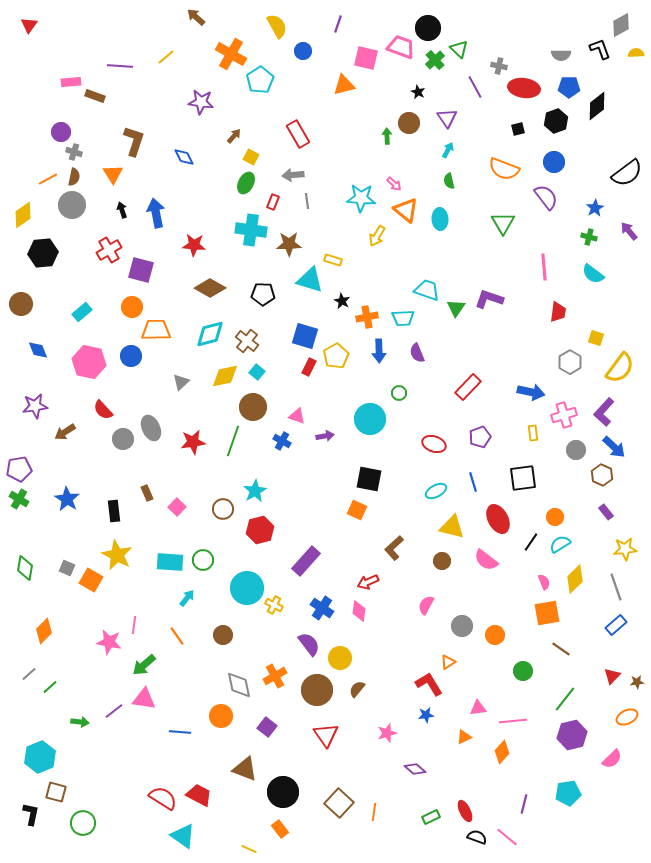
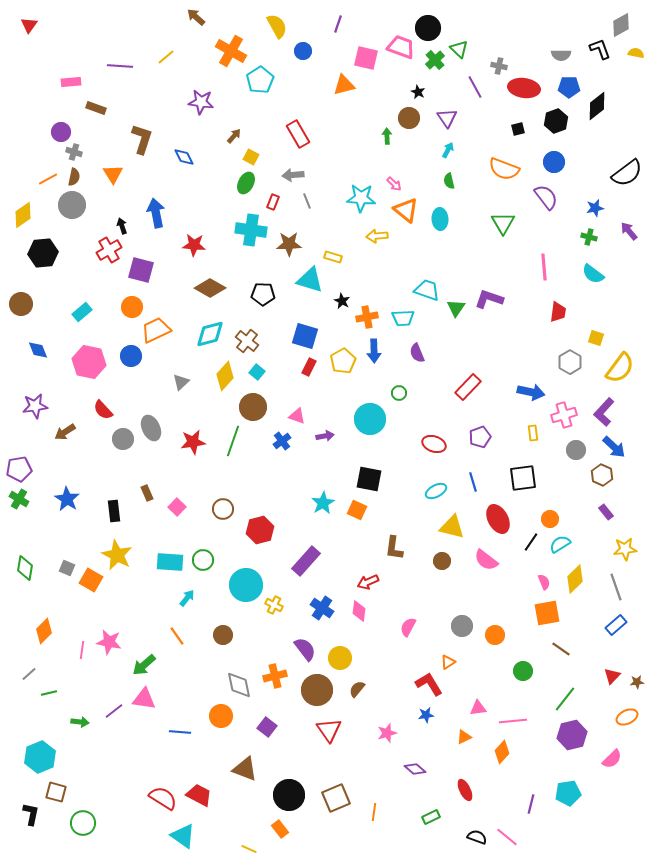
yellow semicircle at (636, 53): rotated 14 degrees clockwise
orange cross at (231, 54): moved 3 px up
brown rectangle at (95, 96): moved 1 px right, 12 px down
brown circle at (409, 123): moved 5 px up
brown L-shape at (134, 141): moved 8 px right, 2 px up
gray line at (307, 201): rotated 14 degrees counterclockwise
blue star at (595, 208): rotated 18 degrees clockwise
black arrow at (122, 210): moved 16 px down
yellow arrow at (377, 236): rotated 55 degrees clockwise
yellow rectangle at (333, 260): moved 3 px up
orange trapezoid at (156, 330): rotated 24 degrees counterclockwise
blue arrow at (379, 351): moved 5 px left
yellow pentagon at (336, 356): moved 7 px right, 5 px down
yellow diamond at (225, 376): rotated 36 degrees counterclockwise
blue cross at (282, 441): rotated 24 degrees clockwise
cyan star at (255, 491): moved 68 px right, 12 px down
orange circle at (555, 517): moved 5 px left, 2 px down
brown L-shape at (394, 548): rotated 40 degrees counterclockwise
cyan circle at (247, 588): moved 1 px left, 3 px up
pink semicircle at (426, 605): moved 18 px left, 22 px down
pink line at (134, 625): moved 52 px left, 25 px down
purple semicircle at (309, 644): moved 4 px left, 5 px down
orange cross at (275, 676): rotated 15 degrees clockwise
green line at (50, 687): moved 1 px left, 6 px down; rotated 28 degrees clockwise
red triangle at (326, 735): moved 3 px right, 5 px up
black circle at (283, 792): moved 6 px right, 3 px down
brown square at (339, 803): moved 3 px left, 5 px up; rotated 24 degrees clockwise
purple line at (524, 804): moved 7 px right
red ellipse at (465, 811): moved 21 px up
